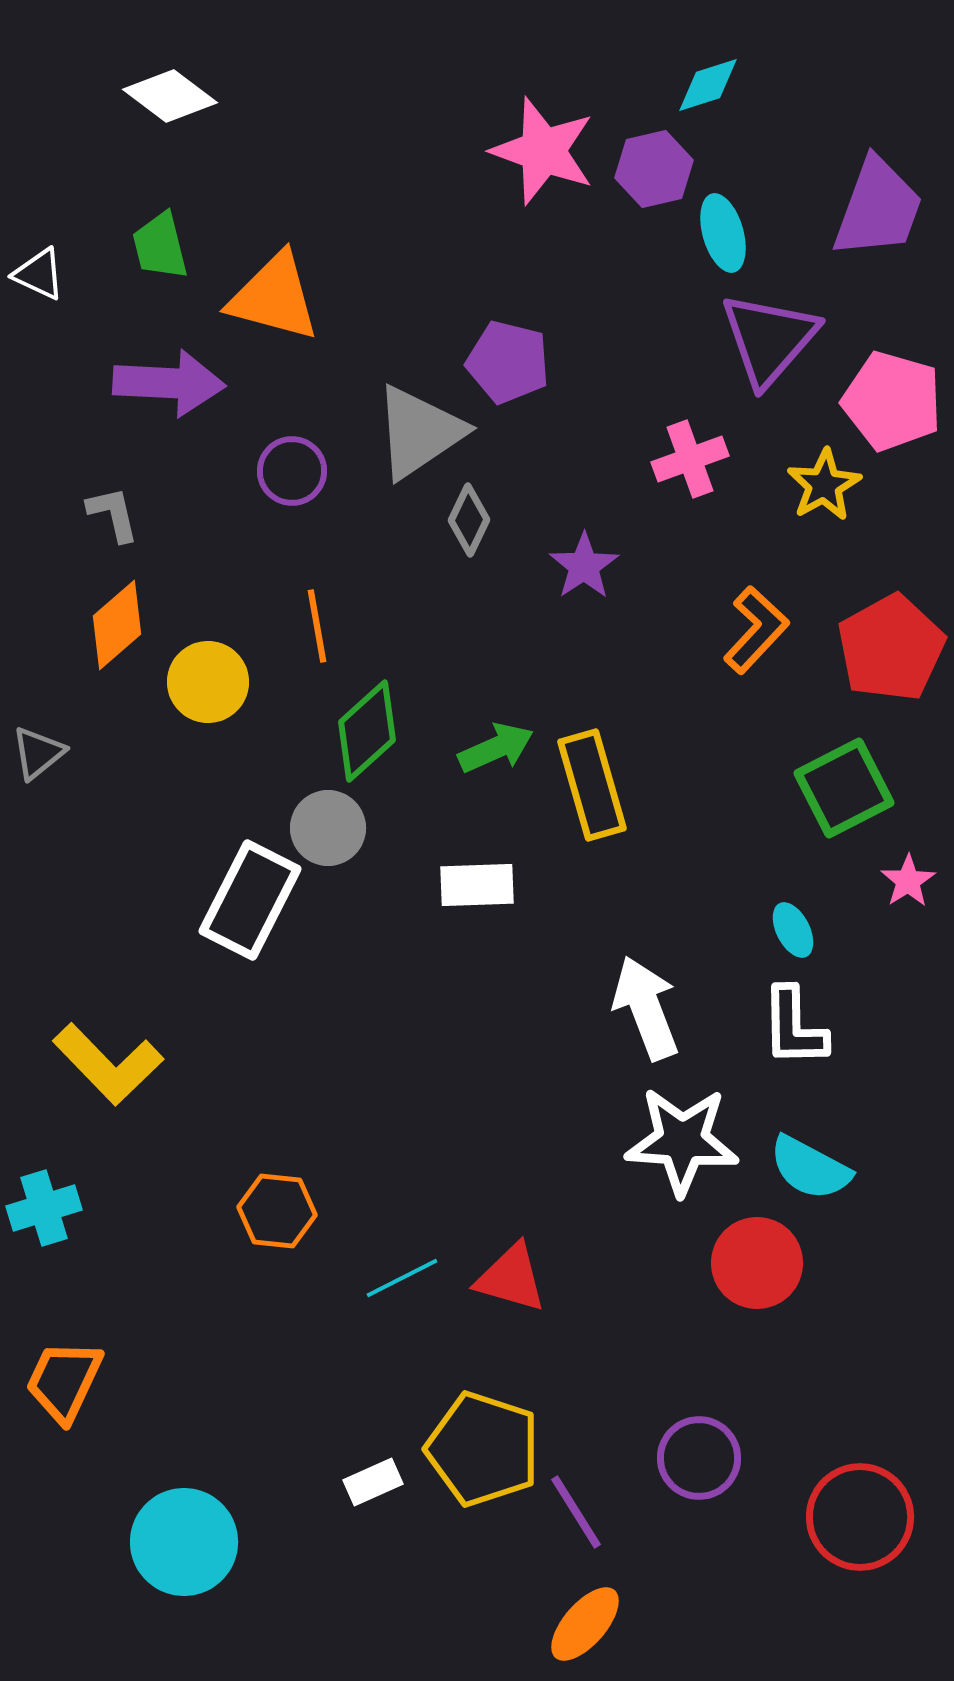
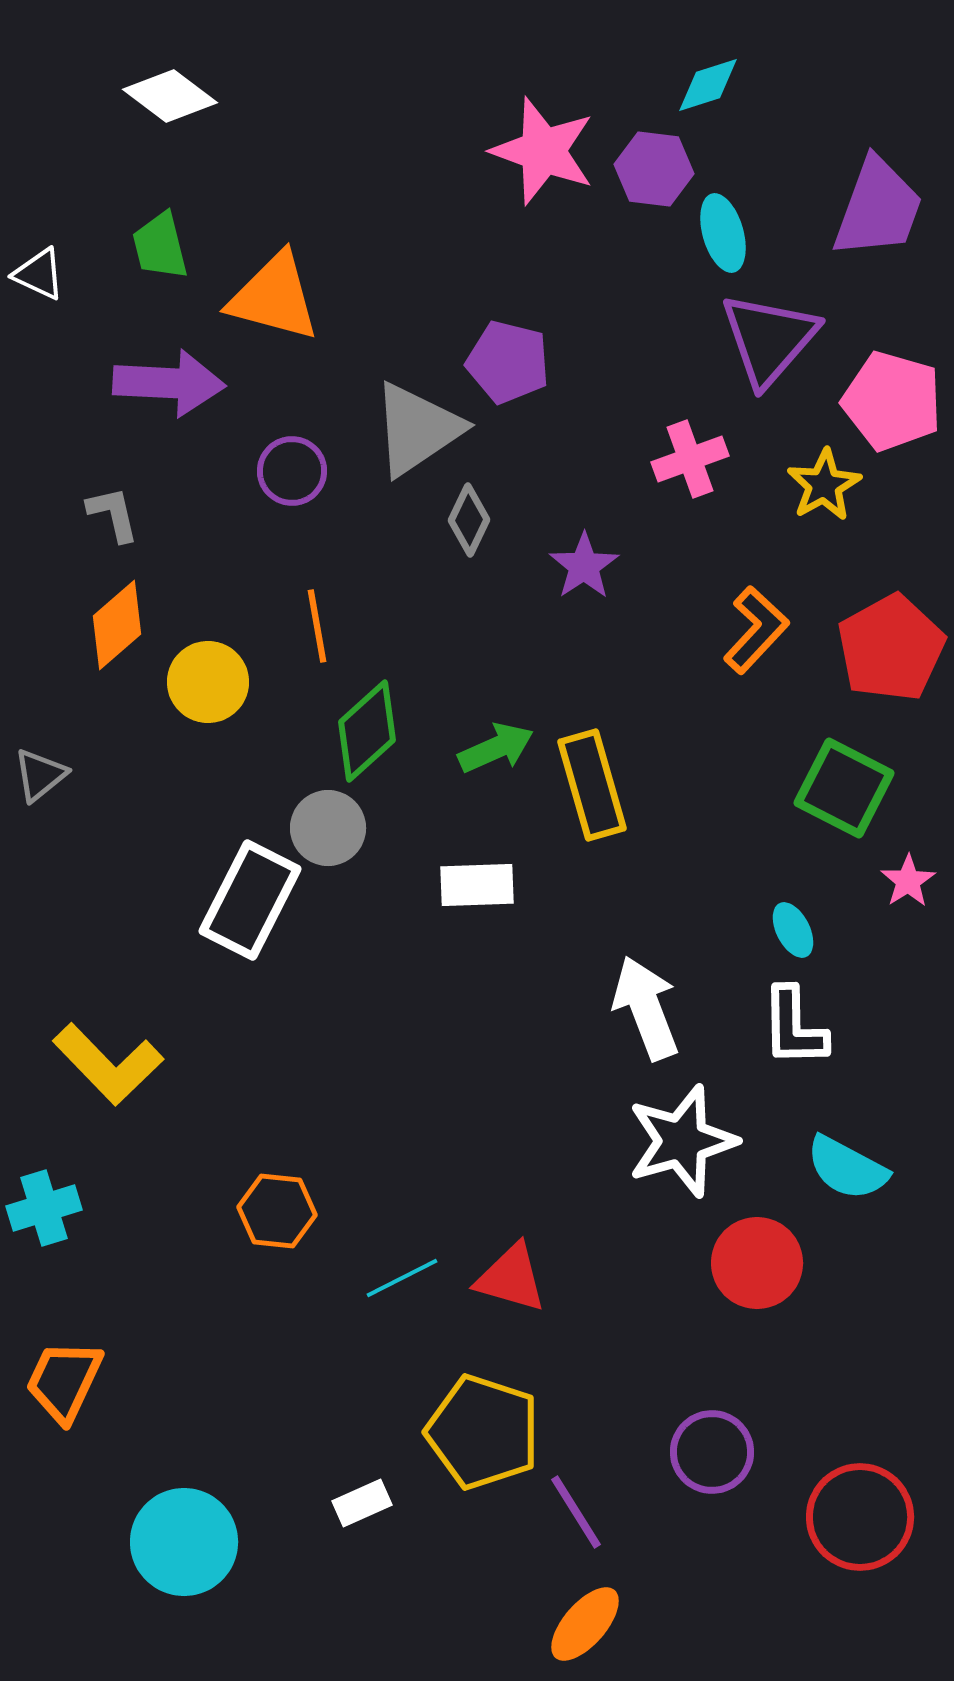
purple hexagon at (654, 169): rotated 20 degrees clockwise
gray triangle at (419, 432): moved 2 px left, 3 px up
gray triangle at (38, 753): moved 2 px right, 22 px down
green square at (844, 788): rotated 36 degrees counterclockwise
white star at (682, 1141): rotated 20 degrees counterclockwise
cyan semicircle at (810, 1168): moved 37 px right
yellow pentagon at (483, 1449): moved 17 px up
purple circle at (699, 1458): moved 13 px right, 6 px up
white rectangle at (373, 1482): moved 11 px left, 21 px down
